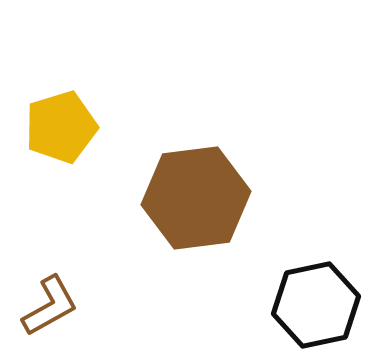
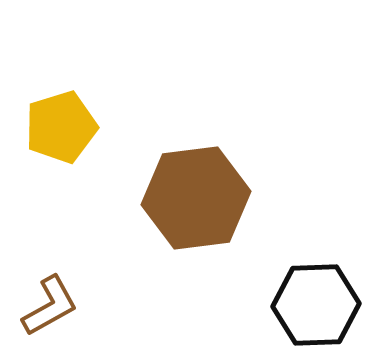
black hexagon: rotated 10 degrees clockwise
